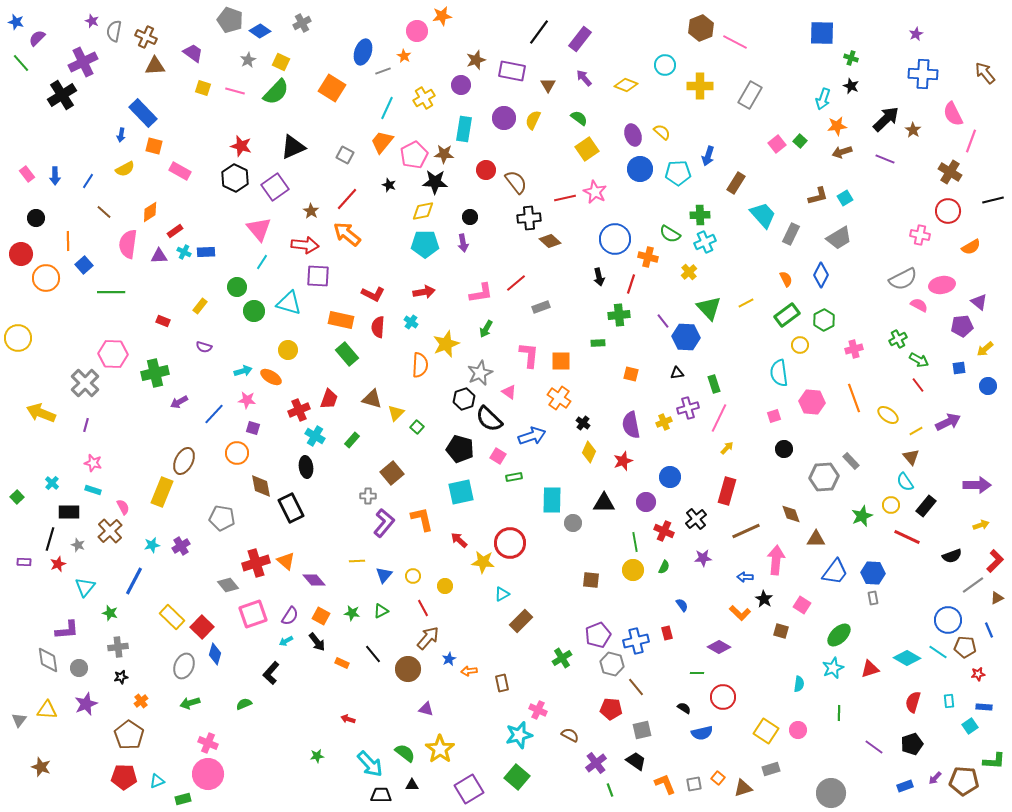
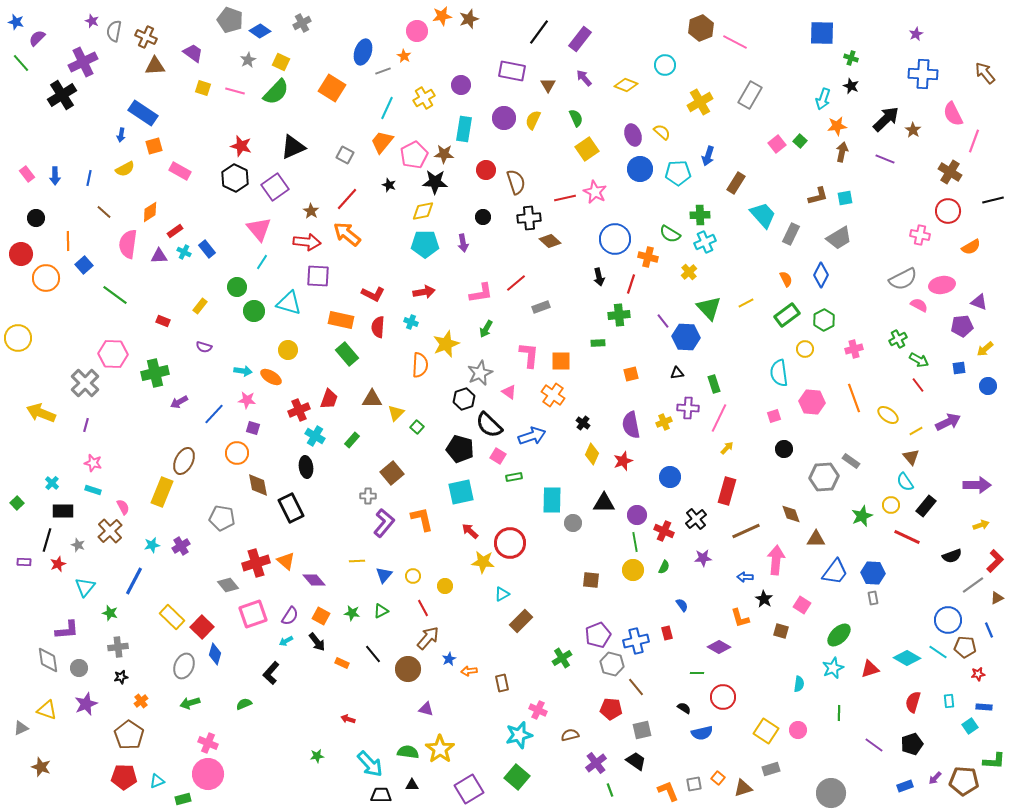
brown star at (476, 60): moved 7 px left, 41 px up
yellow cross at (700, 86): moved 16 px down; rotated 30 degrees counterclockwise
blue rectangle at (143, 113): rotated 12 degrees counterclockwise
green semicircle at (579, 118): moved 3 px left; rotated 30 degrees clockwise
pink line at (971, 141): moved 3 px right
orange square at (154, 146): rotated 30 degrees counterclockwise
brown arrow at (842, 152): rotated 120 degrees clockwise
blue line at (88, 181): moved 1 px right, 3 px up; rotated 21 degrees counterclockwise
brown semicircle at (516, 182): rotated 20 degrees clockwise
cyan square at (845, 198): rotated 21 degrees clockwise
black circle at (470, 217): moved 13 px right
red arrow at (305, 245): moved 2 px right, 3 px up
blue rectangle at (206, 252): moved 1 px right, 3 px up; rotated 54 degrees clockwise
green line at (111, 292): moved 4 px right, 3 px down; rotated 36 degrees clockwise
purple triangle at (979, 302): rotated 18 degrees counterclockwise
cyan cross at (411, 322): rotated 16 degrees counterclockwise
yellow circle at (800, 345): moved 5 px right, 4 px down
cyan arrow at (243, 371): rotated 24 degrees clockwise
orange square at (631, 374): rotated 28 degrees counterclockwise
orange cross at (559, 398): moved 6 px left, 3 px up
brown triangle at (372, 399): rotated 15 degrees counterclockwise
purple cross at (688, 408): rotated 20 degrees clockwise
black semicircle at (489, 419): moved 6 px down
yellow diamond at (589, 452): moved 3 px right, 2 px down
gray rectangle at (851, 461): rotated 12 degrees counterclockwise
brown diamond at (261, 486): moved 3 px left, 1 px up
green square at (17, 497): moved 6 px down
purple circle at (646, 502): moved 9 px left, 13 px down
black rectangle at (69, 512): moved 6 px left, 1 px up
black line at (50, 539): moved 3 px left, 1 px down
red arrow at (459, 540): moved 11 px right, 9 px up
orange L-shape at (740, 613): moved 5 px down; rotated 30 degrees clockwise
yellow triangle at (47, 710): rotated 15 degrees clockwise
gray triangle at (19, 720): moved 2 px right, 8 px down; rotated 28 degrees clockwise
brown semicircle at (570, 735): rotated 42 degrees counterclockwise
purple line at (874, 747): moved 2 px up
green semicircle at (405, 753): moved 3 px right, 1 px up; rotated 30 degrees counterclockwise
orange L-shape at (665, 784): moved 3 px right, 7 px down
